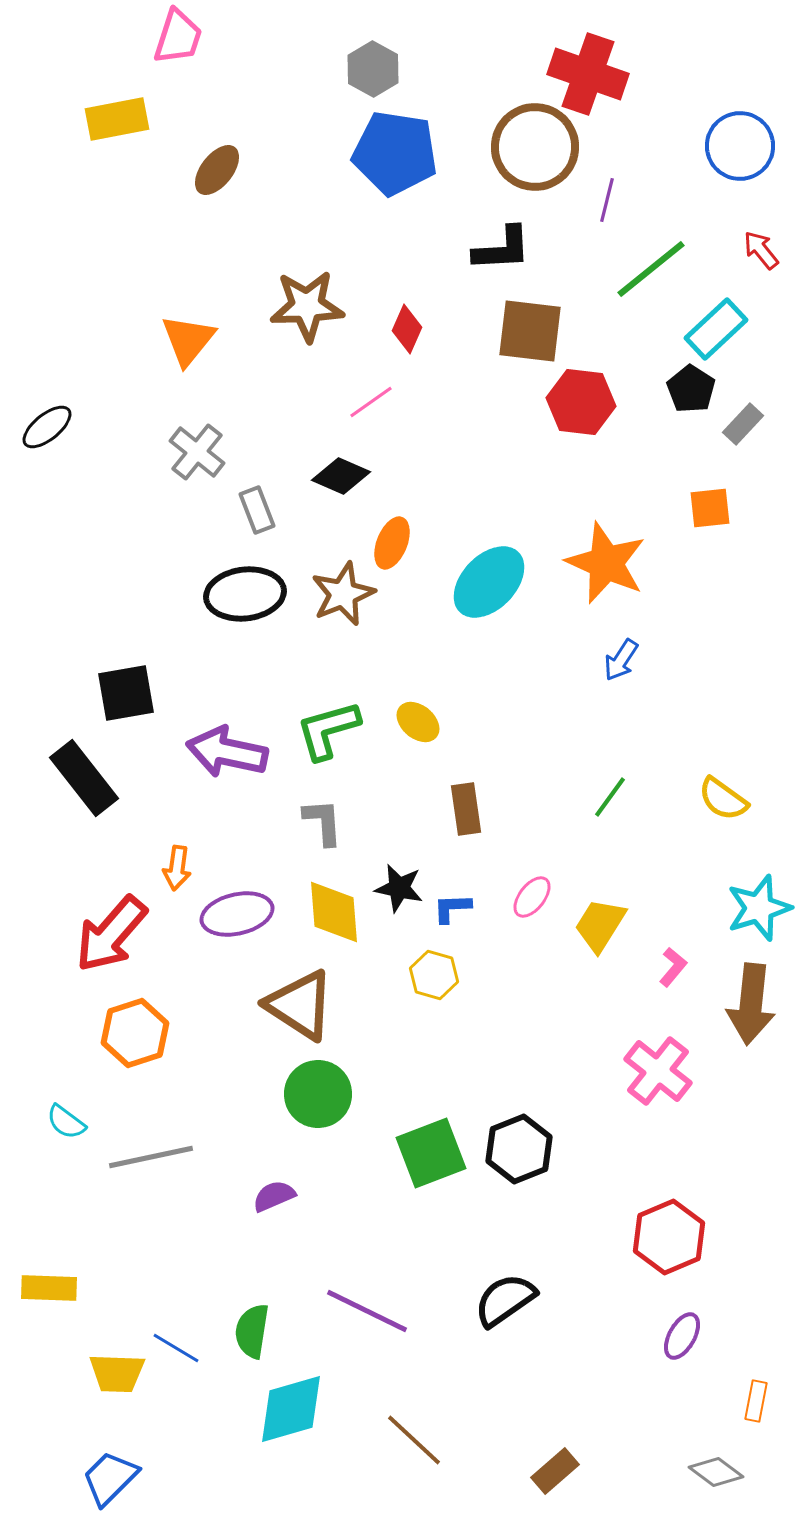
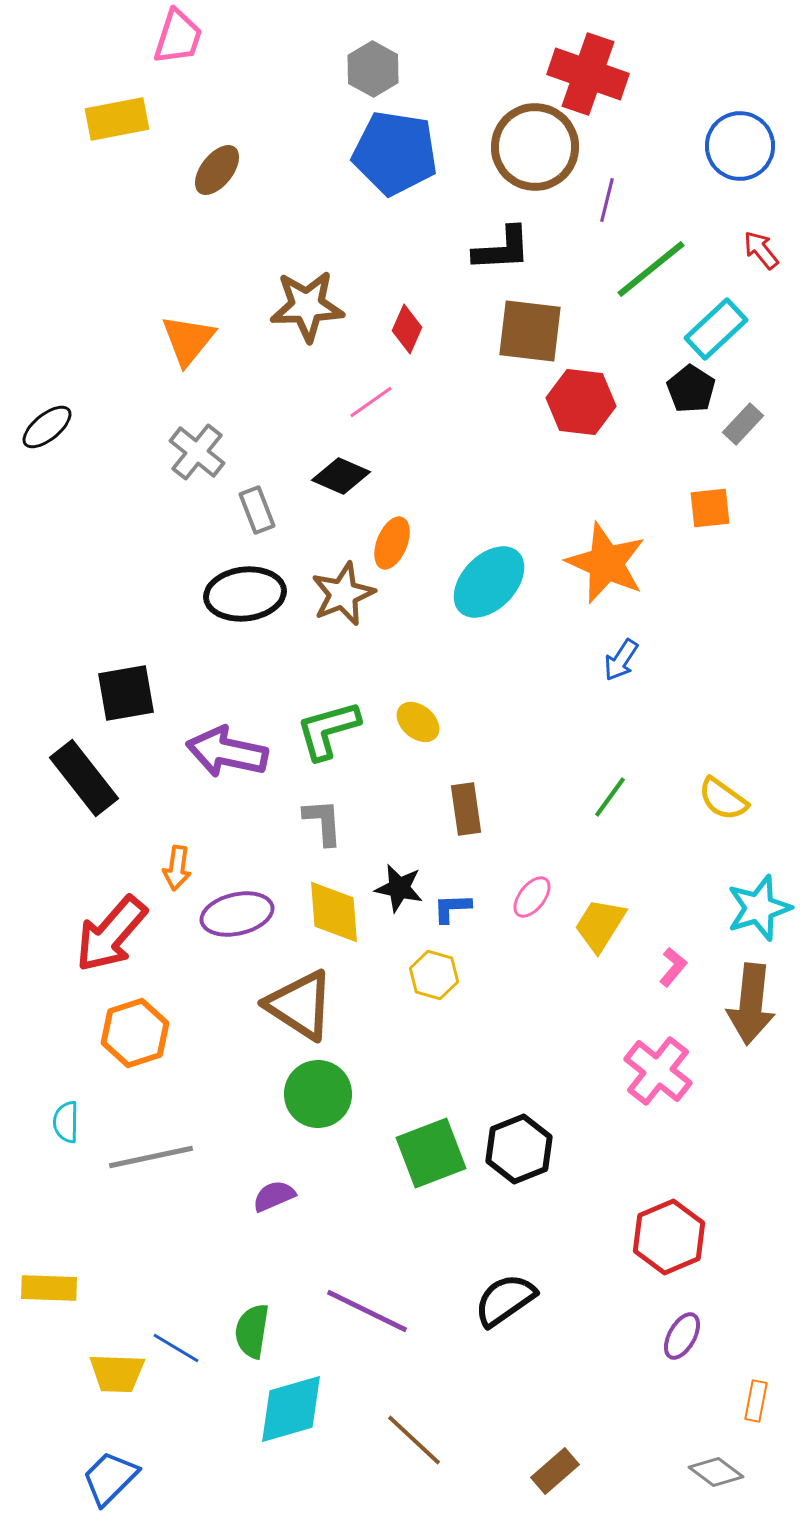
cyan semicircle at (66, 1122): rotated 54 degrees clockwise
